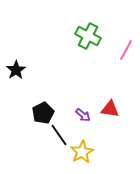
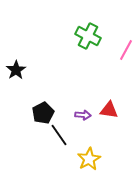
red triangle: moved 1 px left, 1 px down
purple arrow: rotated 35 degrees counterclockwise
yellow star: moved 7 px right, 7 px down
